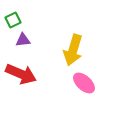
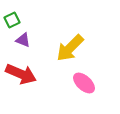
green square: moved 1 px left
purple triangle: rotated 28 degrees clockwise
yellow arrow: moved 3 px left, 2 px up; rotated 28 degrees clockwise
